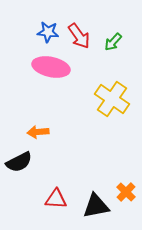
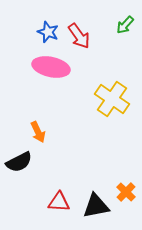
blue star: rotated 15 degrees clockwise
green arrow: moved 12 px right, 17 px up
orange arrow: rotated 110 degrees counterclockwise
red triangle: moved 3 px right, 3 px down
